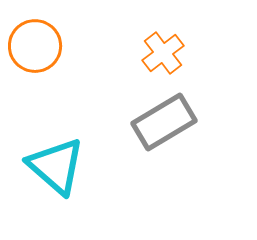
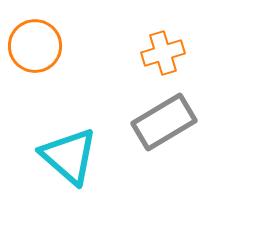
orange cross: rotated 21 degrees clockwise
cyan triangle: moved 13 px right, 10 px up
